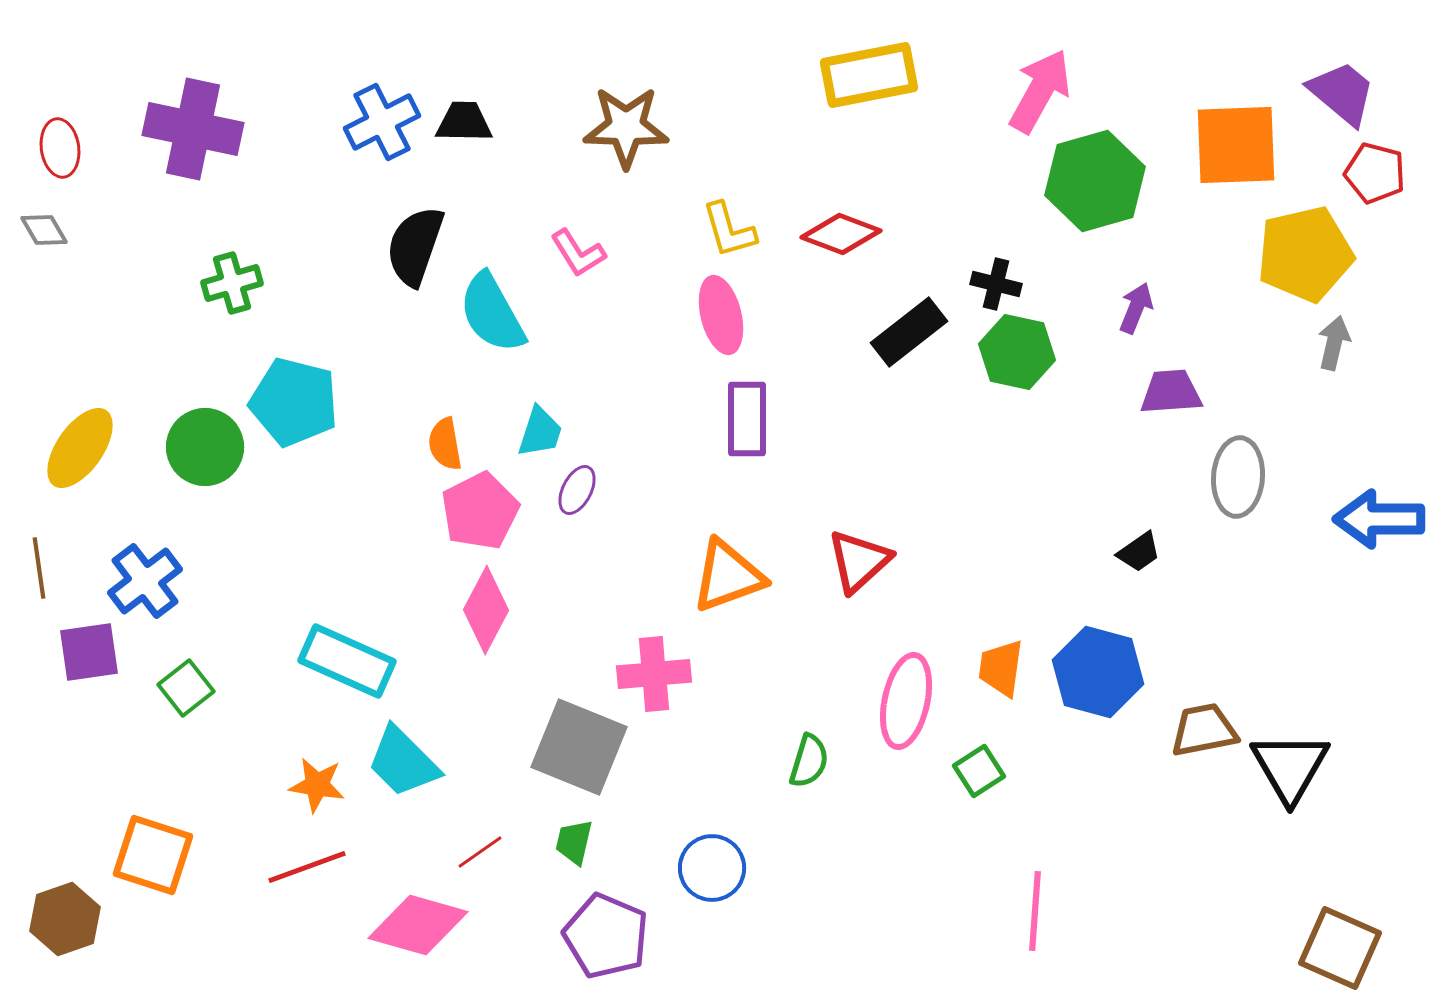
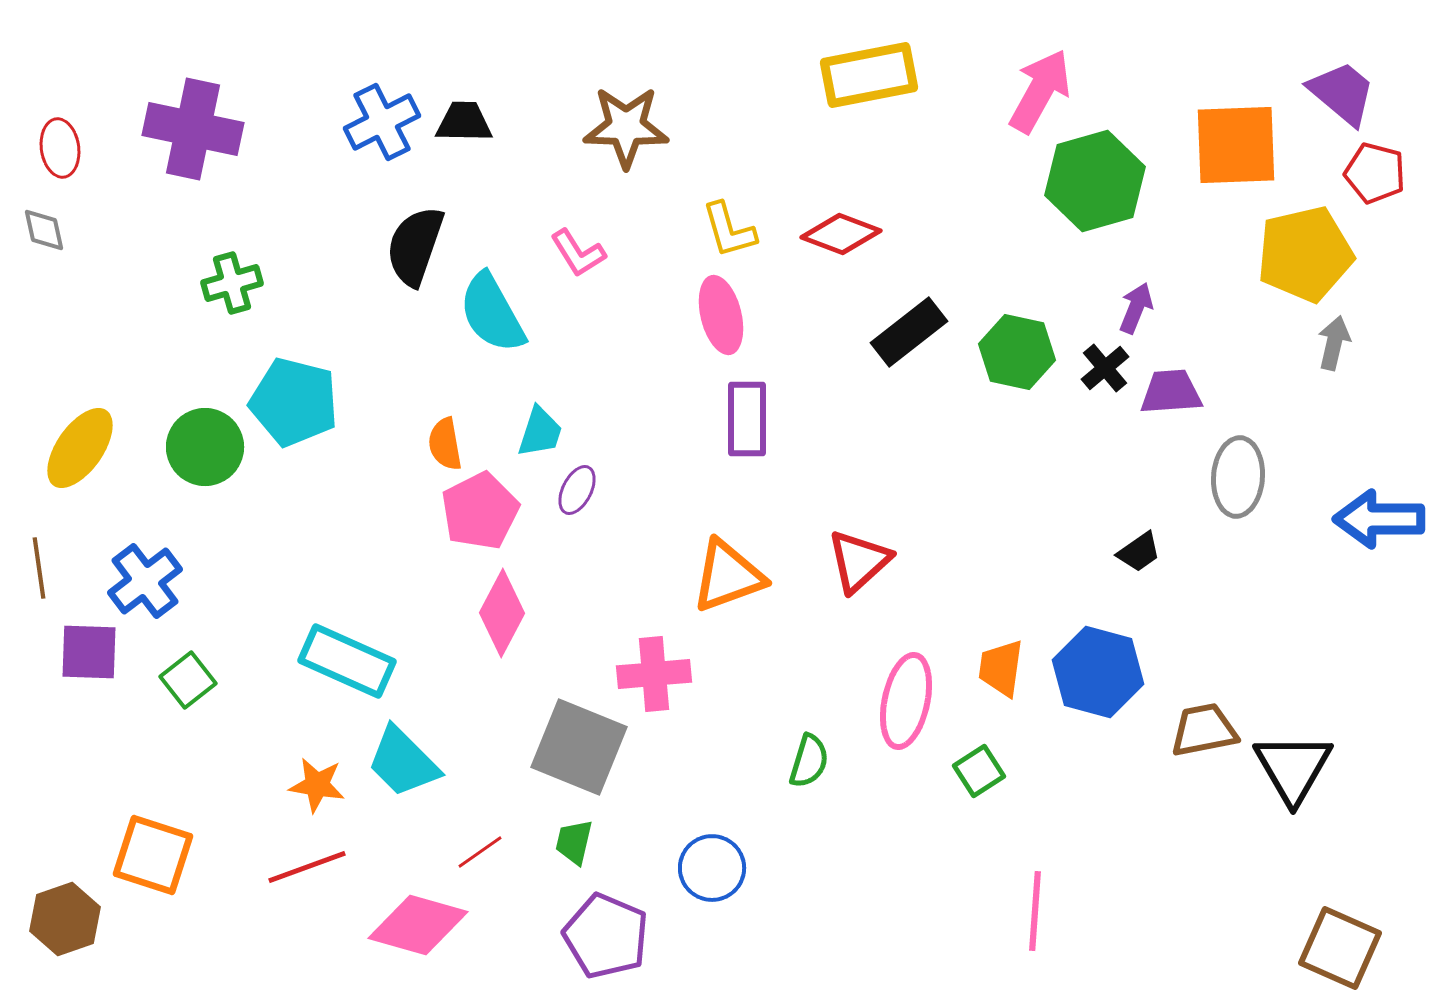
gray diamond at (44, 230): rotated 18 degrees clockwise
black cross at (996, 284): moved 109 px right, 84 px down; rotated 36 degrees clockwise
pink diamond at (486, 610): moved 16 px right, 3 px down
purple square at (89, 652): rotated 10 degrees clockwise
green square at (186, 688): moved 2 px right, 8 px up
black triangle at (1290, 767): moved 3 px right, 1 px down
